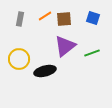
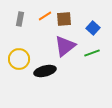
blue square: moved 10 px down; rotated 24 degrees clockwise
